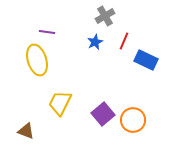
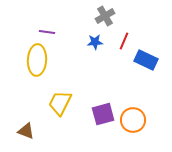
blue star: rotated 21 degrees clockwise
yellow ellipse: rotated 20 degrees clockwise
purple square: rotated 25 degrees clockwise
